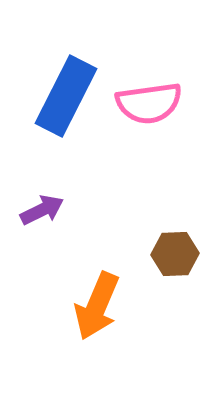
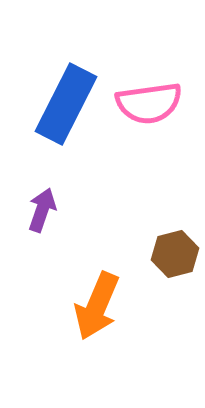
blue rectangle: moved 8 px down
purple arrow: rotated 45 degrees counterclockwise
brown hexagon: rotated 12 degrees counterclockwise
